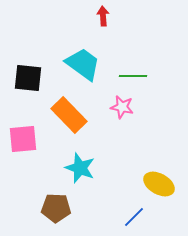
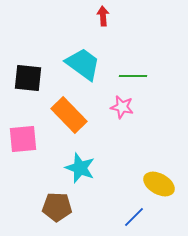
brown pentagon: moved 1 px right, 1 px up
